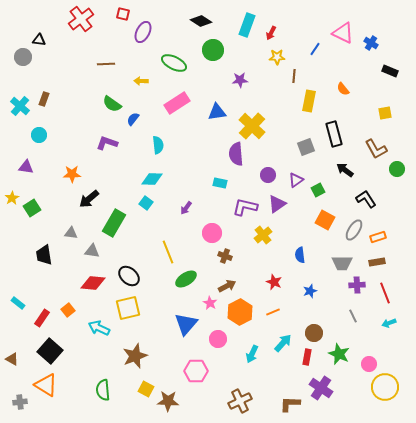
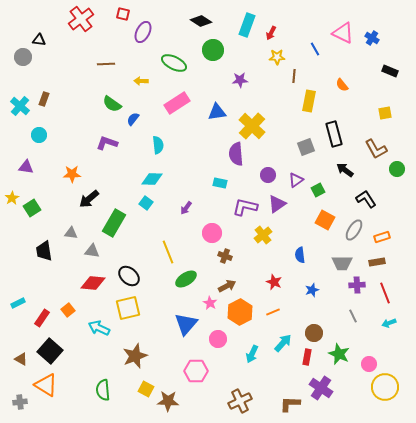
blue cross at (371, 43): moved 1 px right, 5 px up
blue line at (315, 49): rotated 64 degrees counterclockwise
orange semicircle at (343, 89): moved 1 px left, 4 px up
orange rectangle at (378, 237): moved 4 px right
black trapezoid at (44, 255): moved 4 px up
blue star at (310, 291): moved 2 px right, 1 px up
cyan rectangle at (18, 303): rotated 64 degrees counterclockwise
brown triangle at (12, 359): moved 9 px right
